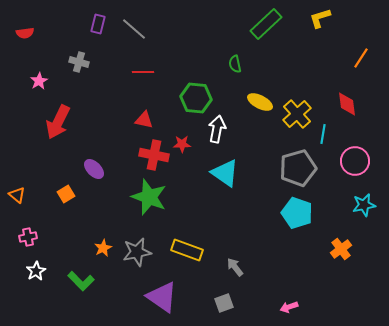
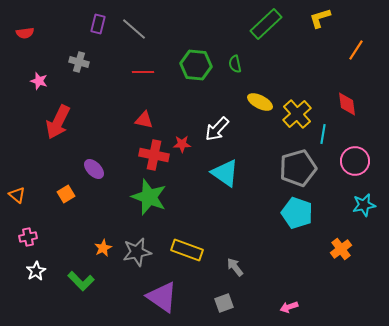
orange line: moved 5 px left, 8 px up
pink star: rotated 24 degrees counterclockwise
green hexagon: moved 33 px up
white arrow: rotated 148 degrees counterclockwise
